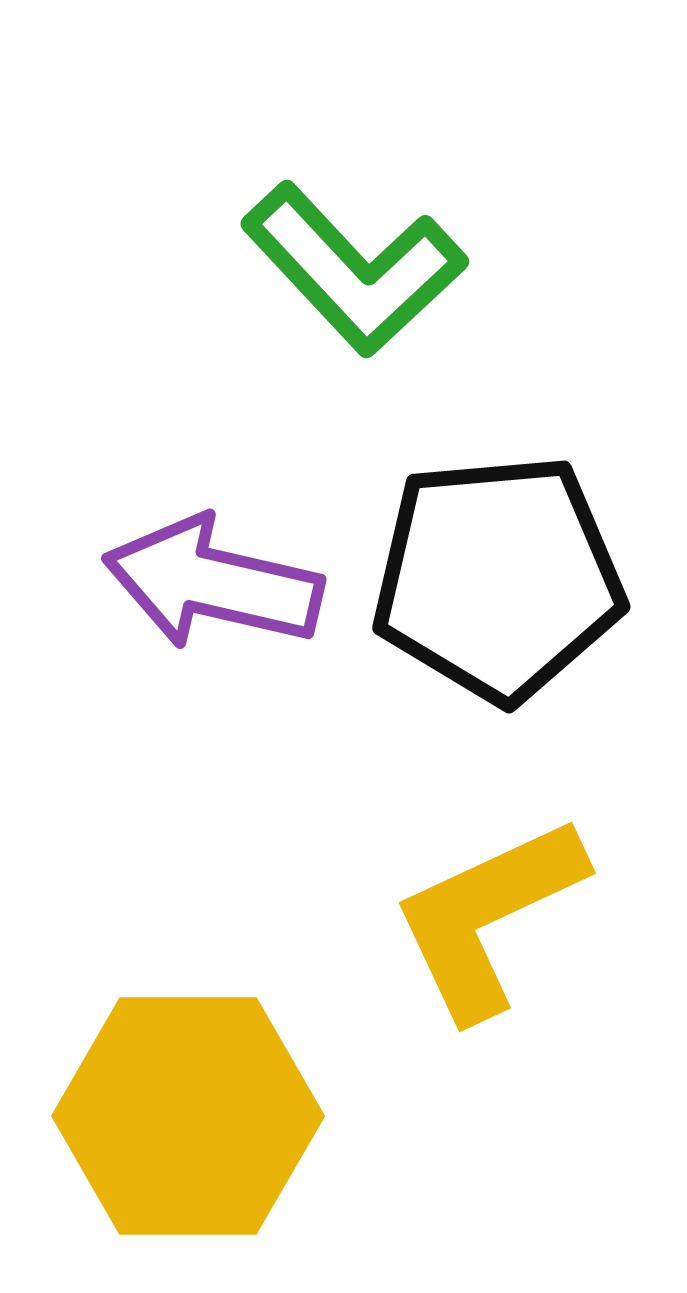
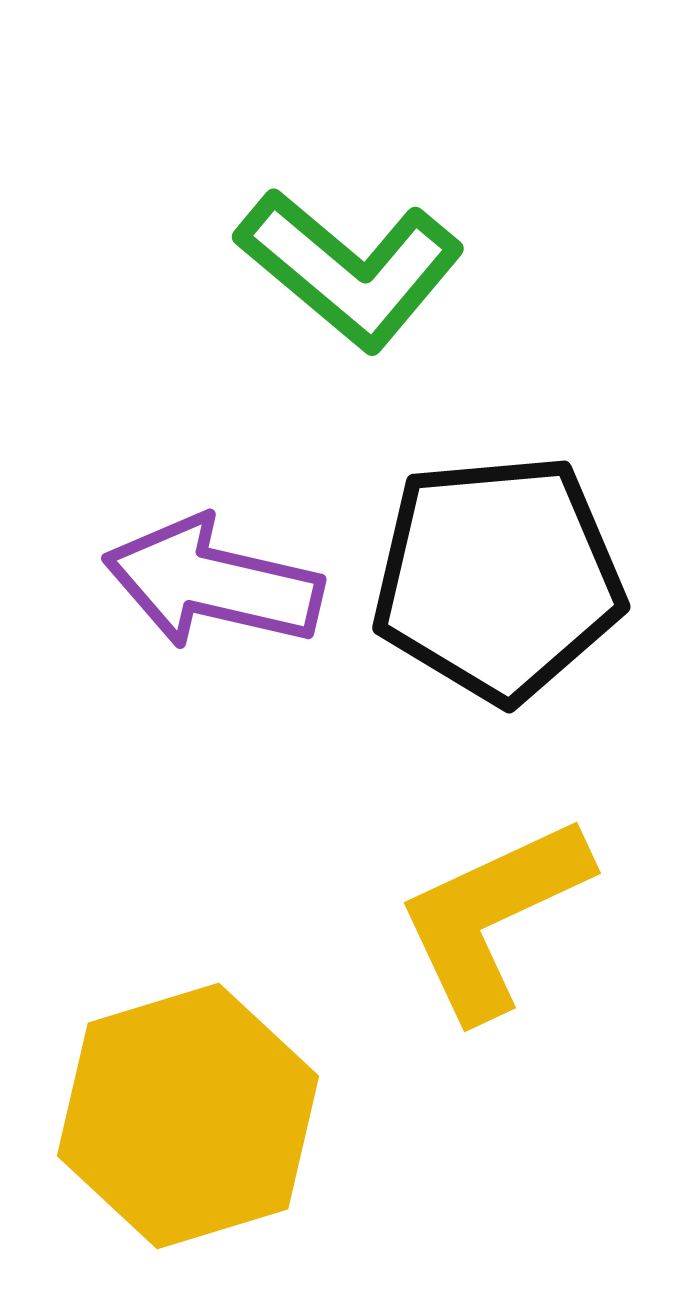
green L-shape: moved 4 px left; rotated 7 degrees counterclockwise
yellow L-shape: moved 5 px right
yellow hexagon: rotated 17 degrees counterclockwise
